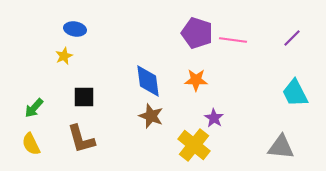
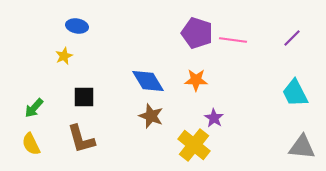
blue ellipse: moved 2 px right, 3 px up
blue diamond: rotated 24 degrees counterclockwise
gray triangle: moved 21 px right
